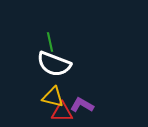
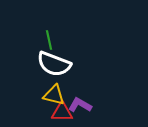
green line: moved 1 px left, 2 px up
yellow triangle: moved 1 px right, 2 px up
purple L-shape: moved 2 px left
